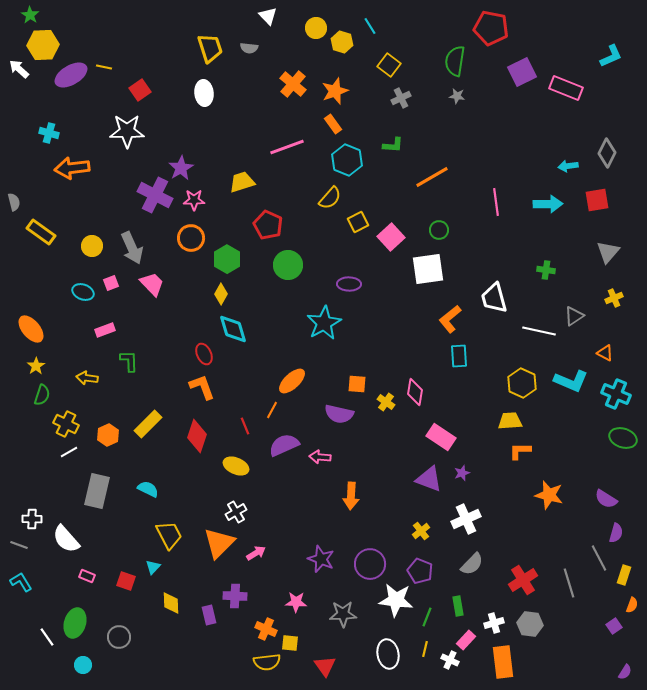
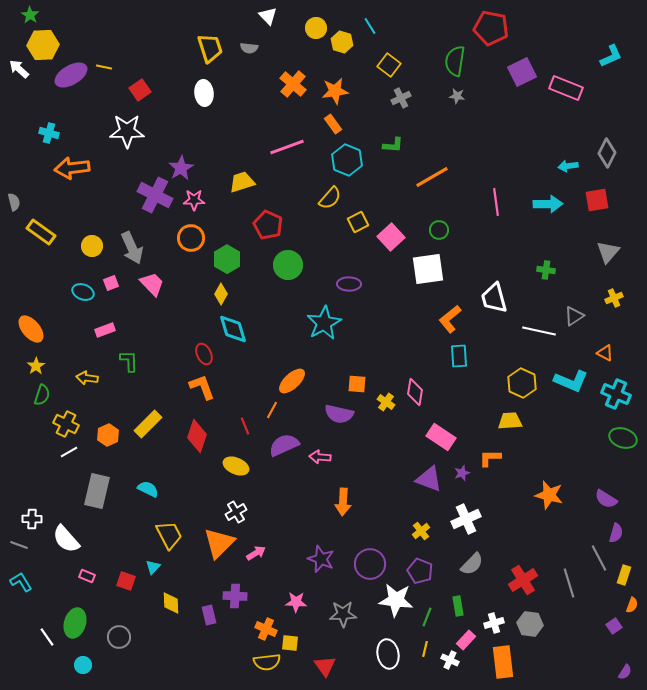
orange star at (335, 91): rotated 12 degrees clockwise
orange L-shape at (520, 451): moved 30 px left, 7 px down
orange arrow at (351, 496): moved 8 px left, 6 px down
